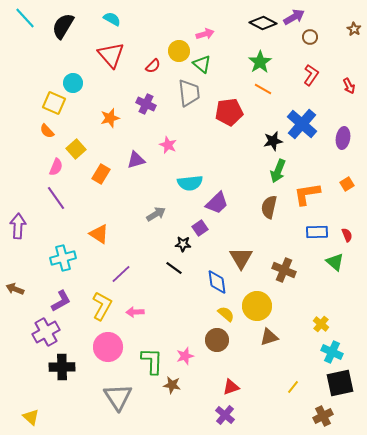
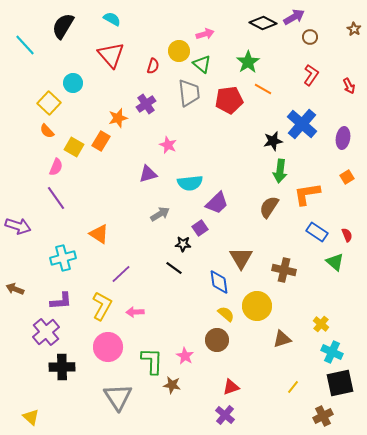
cyan line at (25, 18): moved 27 px down
green star at (260, 62): moved 12 px left
red semicircle at (153, 66): rotated 28 degrees counterclockwise
yellow square at (54, 103): moved 5 px left; rotated 20 degrees clockwise
purple cross at (146, 104): rotated 30 degrees clockwise
red pentagon at (229, 112): moved 12 px up
orange star at (110, 118): moved 8 px right
yellow square at (76, 149): moved 2 px left, 2 px up; rotated 18 degrees counterclockwise
purple triangle at (136, 160): moved 12 px right, 14 px down
green arrow at (278, 171): moved 2 px right; rotated 15 degrees counterclockwise
orange rectangle at (101, 174): moved 33 px up
orange square at (347, 184): moved 7 px up
brown semicircle at (269, 207): rotated 20 degrees clockwise
gray arrow at (156, 214): moved 4 px right
purple arrow at (18, 226): rotated 105 degrees clockwise
blue rectangle at (317, 232): rotated 35 degrees clockwise
brown cross at (284, 270): rotated 10 degrees counterclockwise
blue diamond at (217, 282): moved 2 px right
purple L-shape at (61, 301): rotated 25 degrees clockwise
purple cross at (46, 332): rotated 12 degrees counterclockwise
brown triangle at (269, 337): moved 13 px right, 2 px down
pink star at (185, 356): rotated 24 degrees counterclockwise
